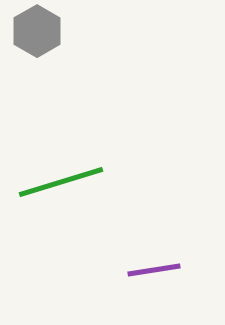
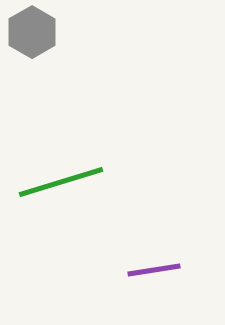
gray hexagon: moved 5 px left, 1 px down
